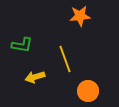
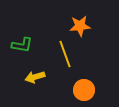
orange star: moved 10 px down
yellow line: moved 5 px up
orange circle: moved 4 px left, 1 px up
